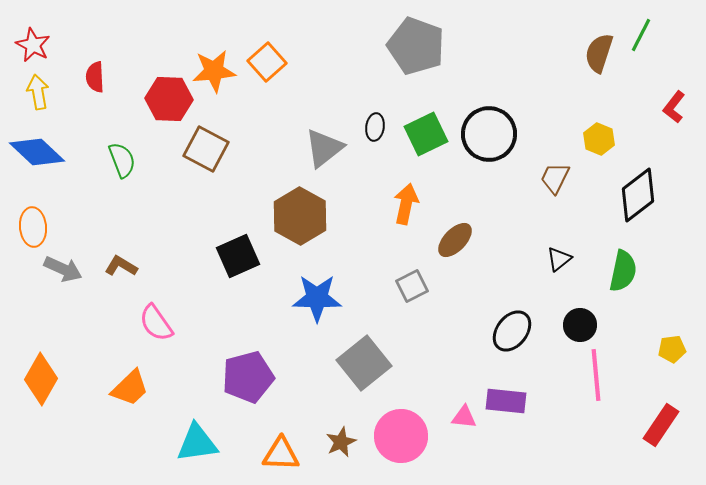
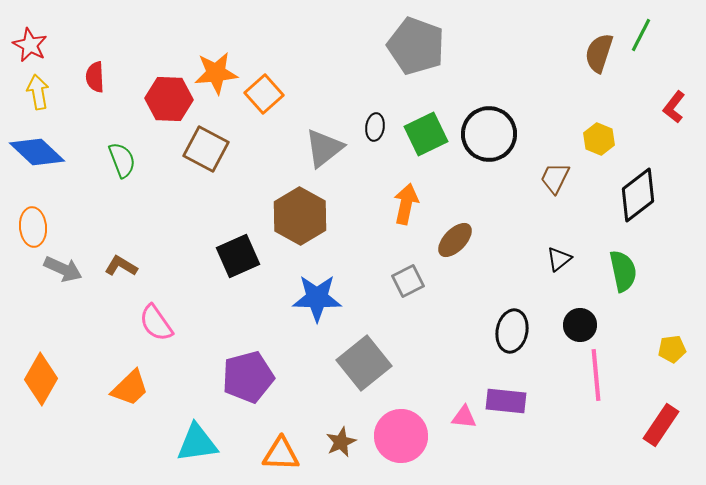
red star at (33, 45): moved 3 px left
orange square at (267, 62): moved 3 px left, 32 px down
orange star at (214, 71): moved 2 px right, 2 px down
green semicircle at (623, 271): rotated 24 degrees counterclockwise
gray square at (412, 286): moved 4 px left, 5 px up
black ellipse at (512, 331): rotated 27 degrees counterclockwise
